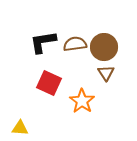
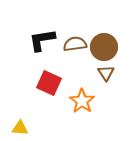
black L-shape: moved 1 px left, 2 px up
